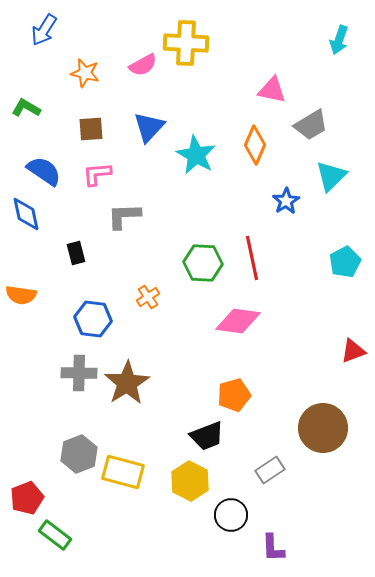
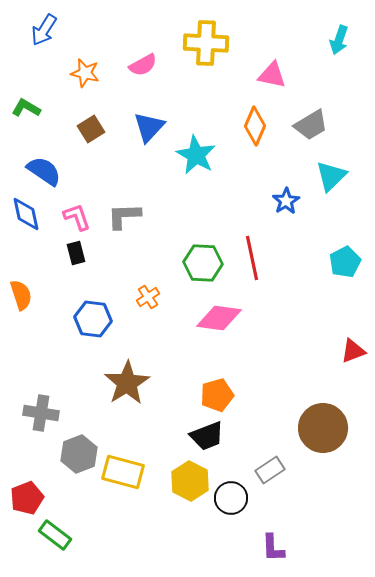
yellow cross: moved 20 px right
pink triangle: moved 15 px up
brown square: rotated 28 degrees counterclockwise
orange diamond: moved 19 px up
pink L-shape: moved 20 px left, 43 px down; rotated 76 degrees clockwise
orange semicircle: rotated 116 degrees counterclockwise
pink diamond: moved 19 px left, 3 px up
gray cross: moved 38 px left, 40 px down; rotated 8 degrees clockwise
orange pentagon: moved 17 px left
black circle: moved 17 px up
